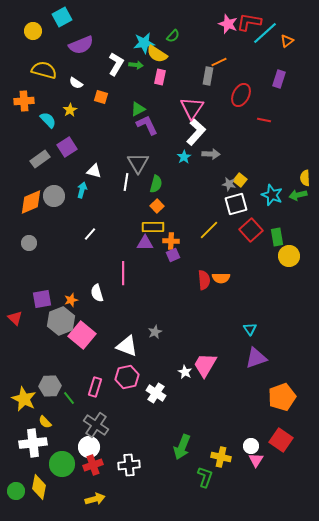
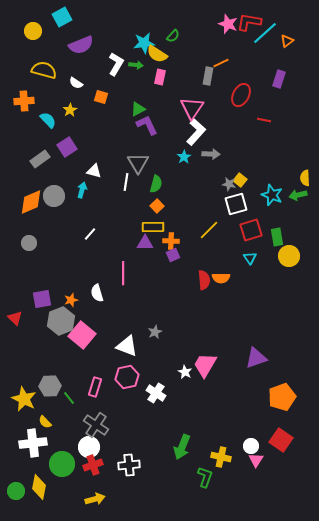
orange line at (219, 62): moved 2 px right, 1 px down
red square at (251, 230): rotated 25 degrees clockwise
cyan triangle at (250, 329): moved 71 px up
